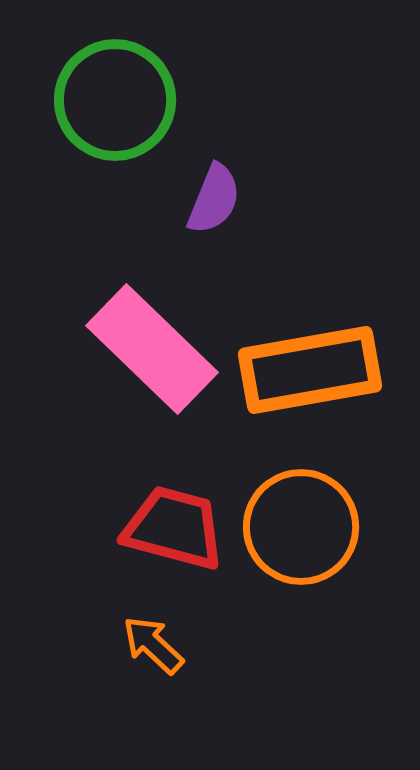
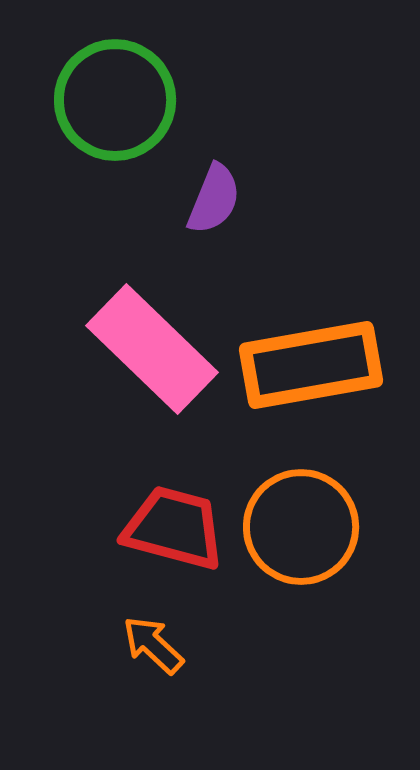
orange rectangle: moved 1 px right, 5 px up
